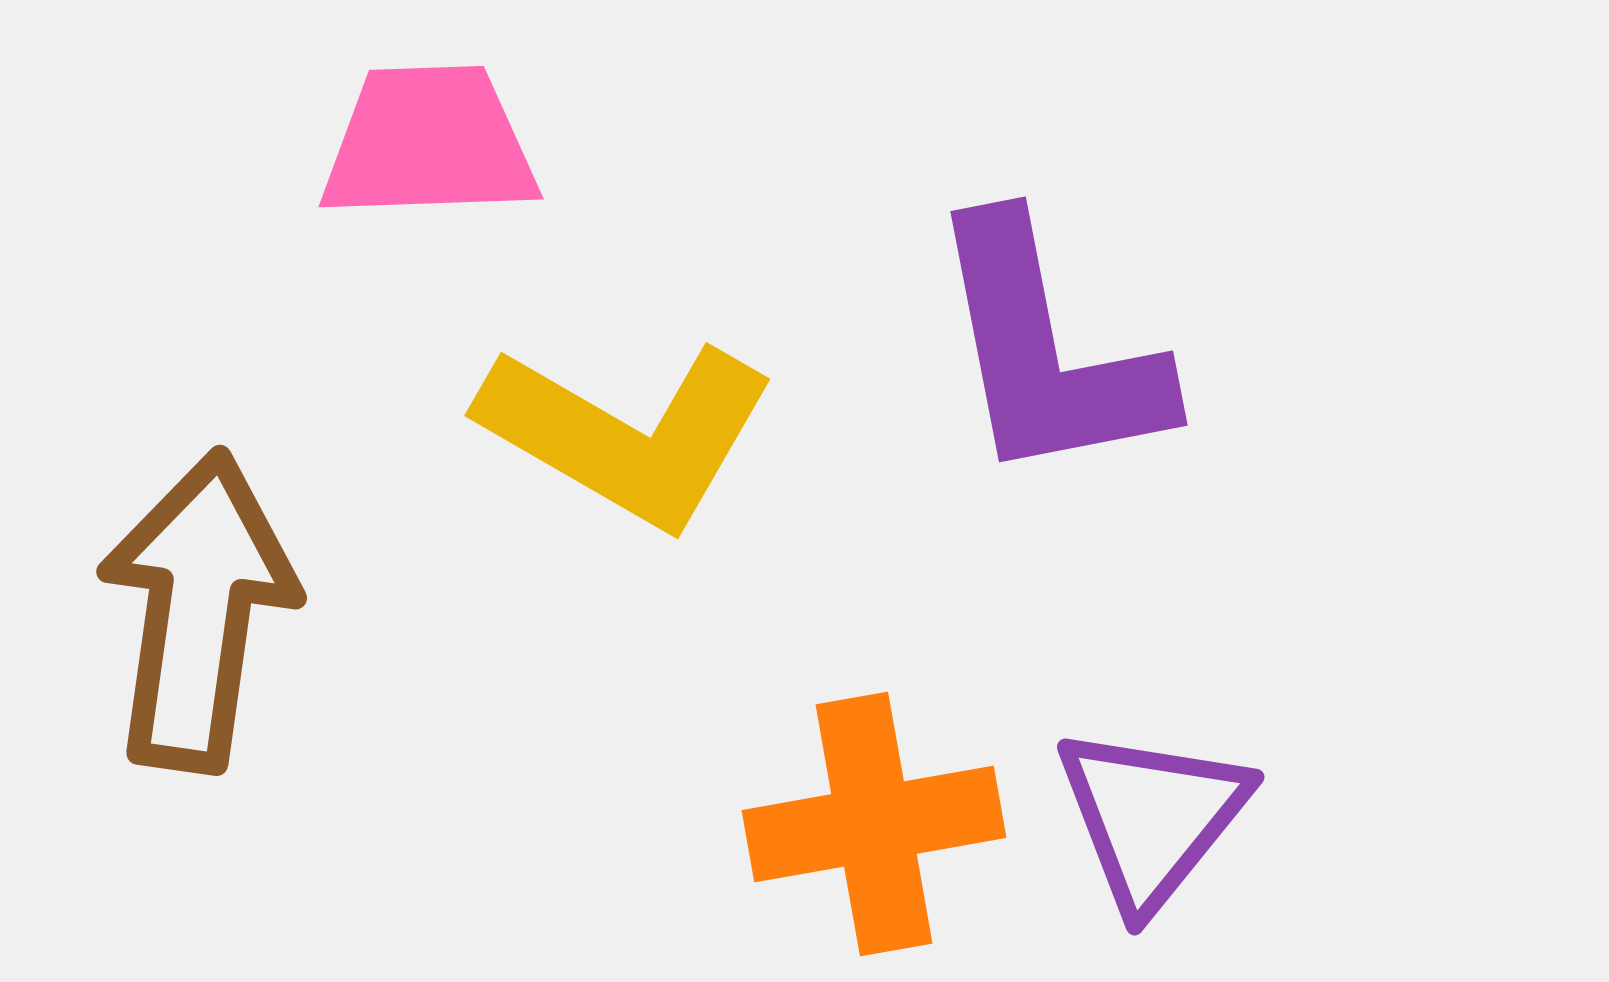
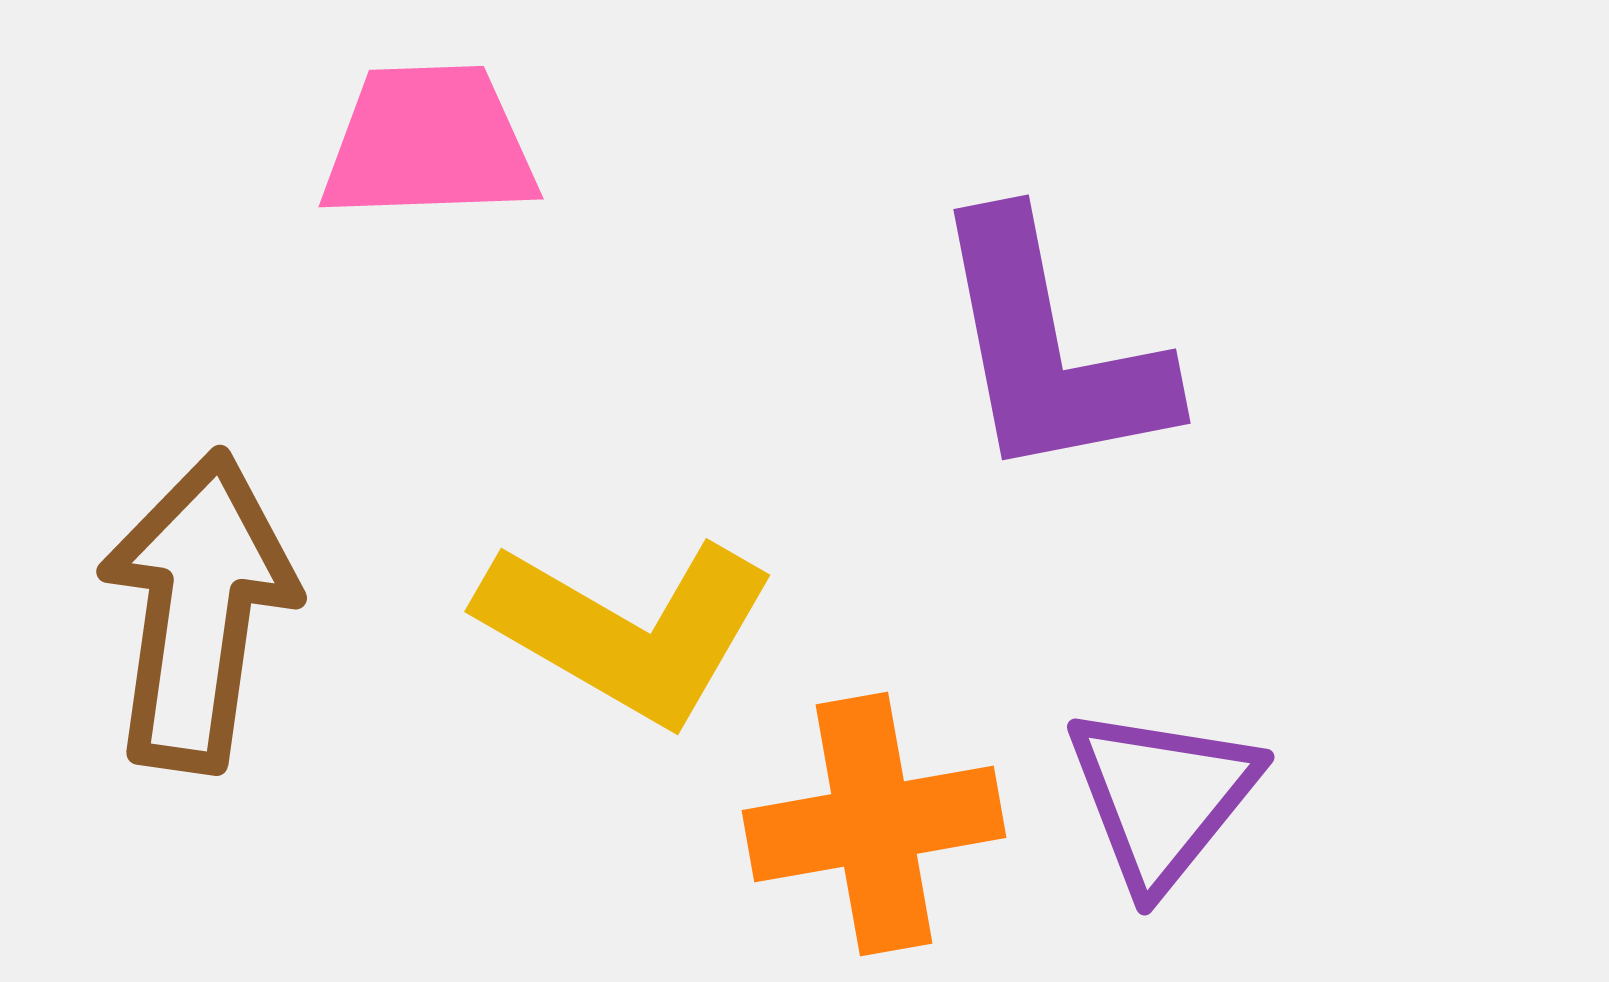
purple L-shape: moved 3 px right, 2 px up
yellow L-shape: moved 196 px down
purple triangle: moved 10 px right, 20 px up
